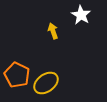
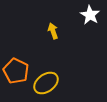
white star: moved 9 px right
orange pentagon: moved 1 px left, 4 px up
